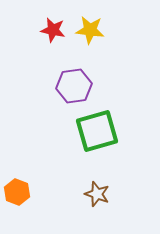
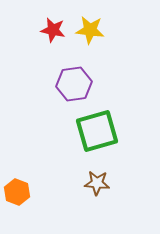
purple hexagon: moved 2 px up
brown star: moved 11 px up; rotated 15 degrees counterclockwise
